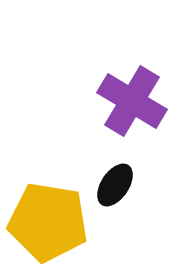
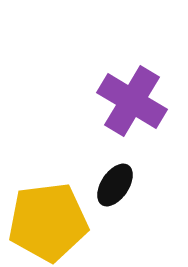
yellow pentagon: rotated 16 degrees counterclockwise
